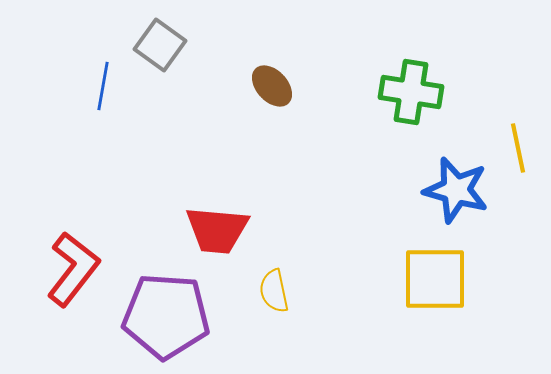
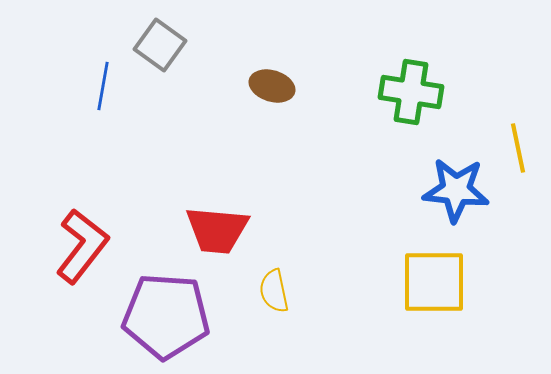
brown ellipse: rotated 30 degrees counterclockwise
blue star: rotated 10 degrees counterclockwise
red L-shape: moved 9 px right, 23 px up
yellow square: moved 1 px left, 3 px down
